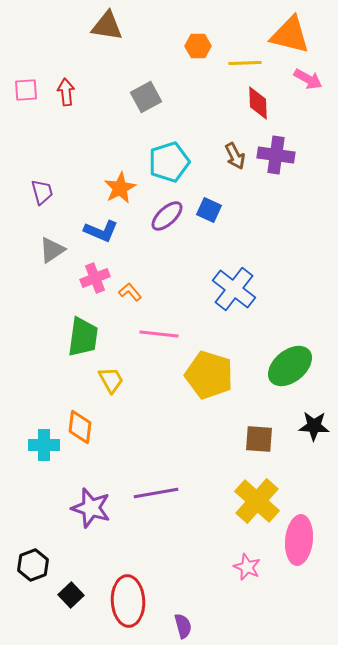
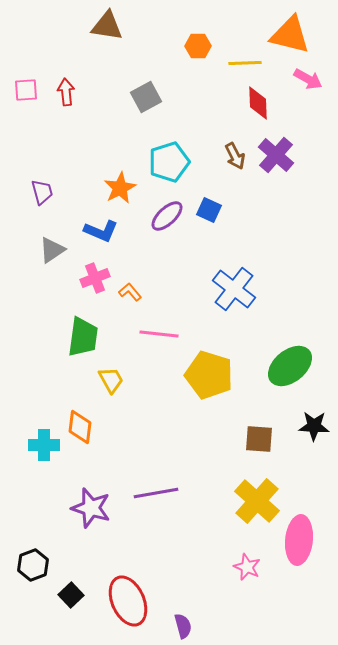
purple cross: rotated 33 degrees clockwise
red ellipse: rotated 21 degrees counterclockwise
